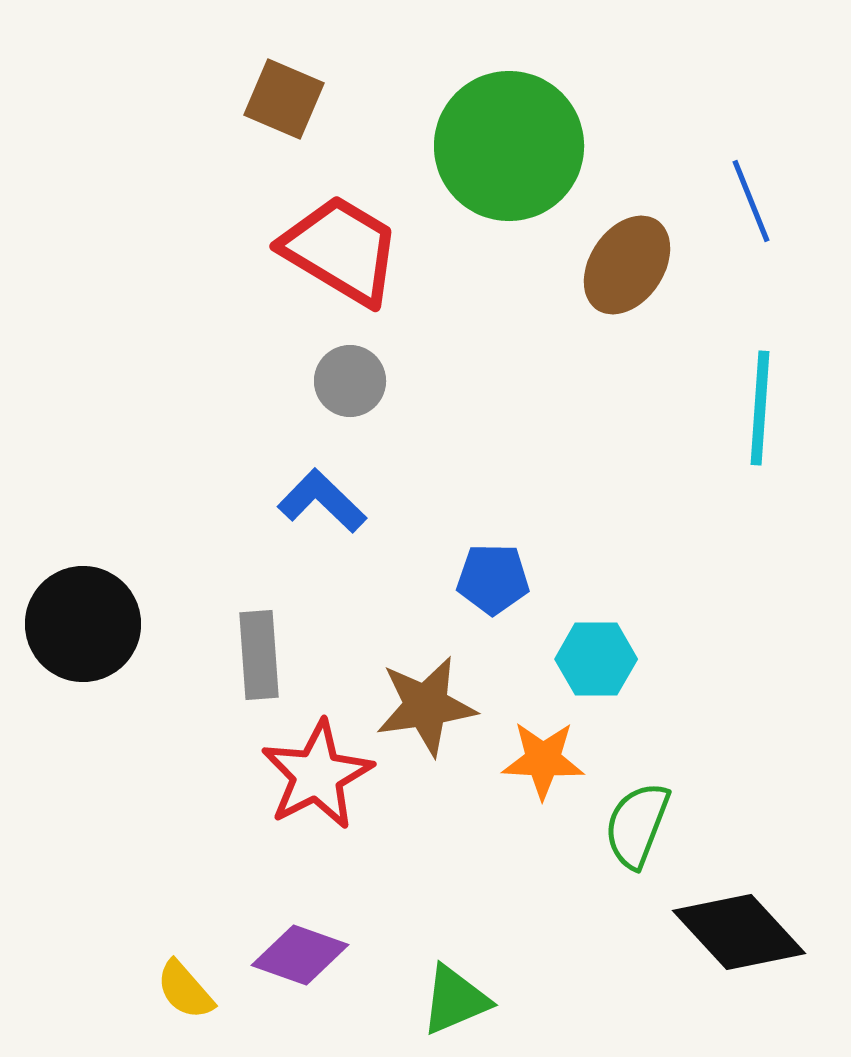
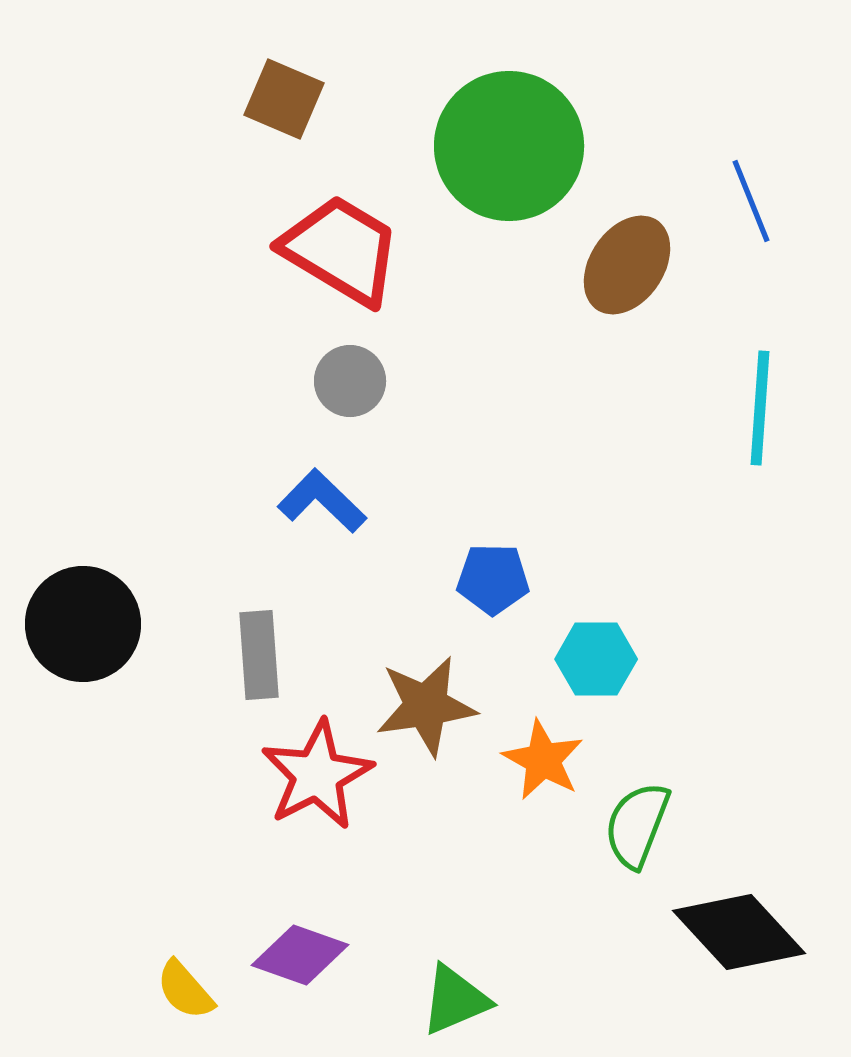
orange star: rotated 26 degrees clockwise
